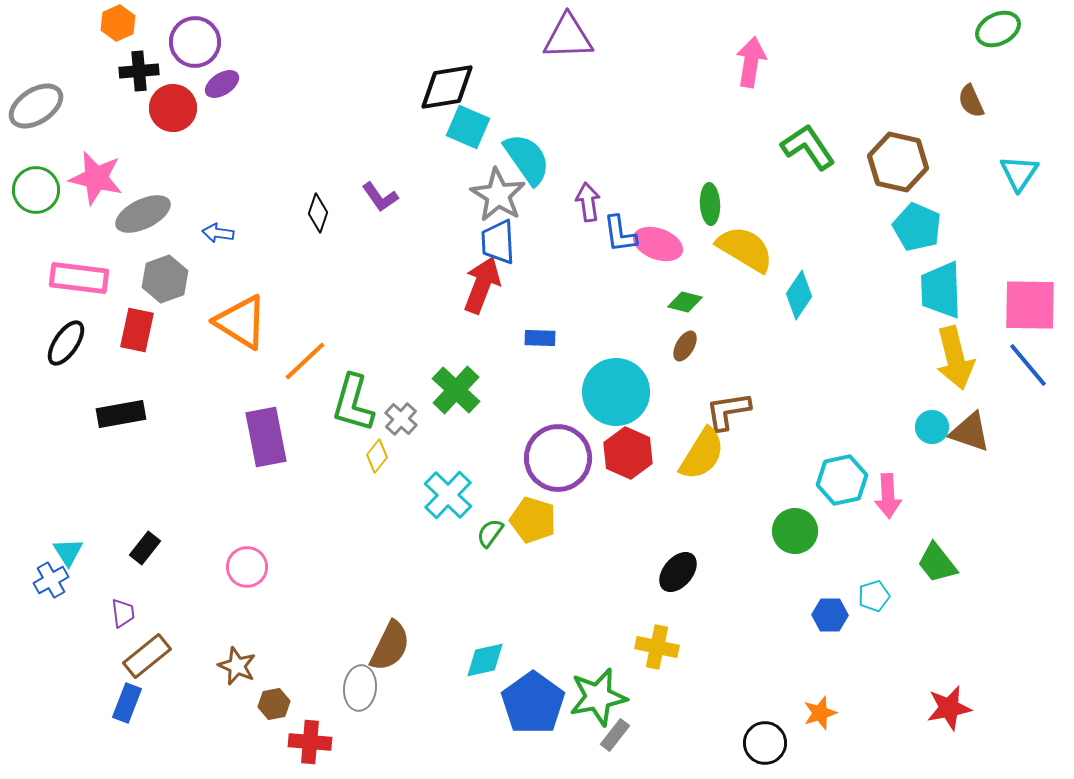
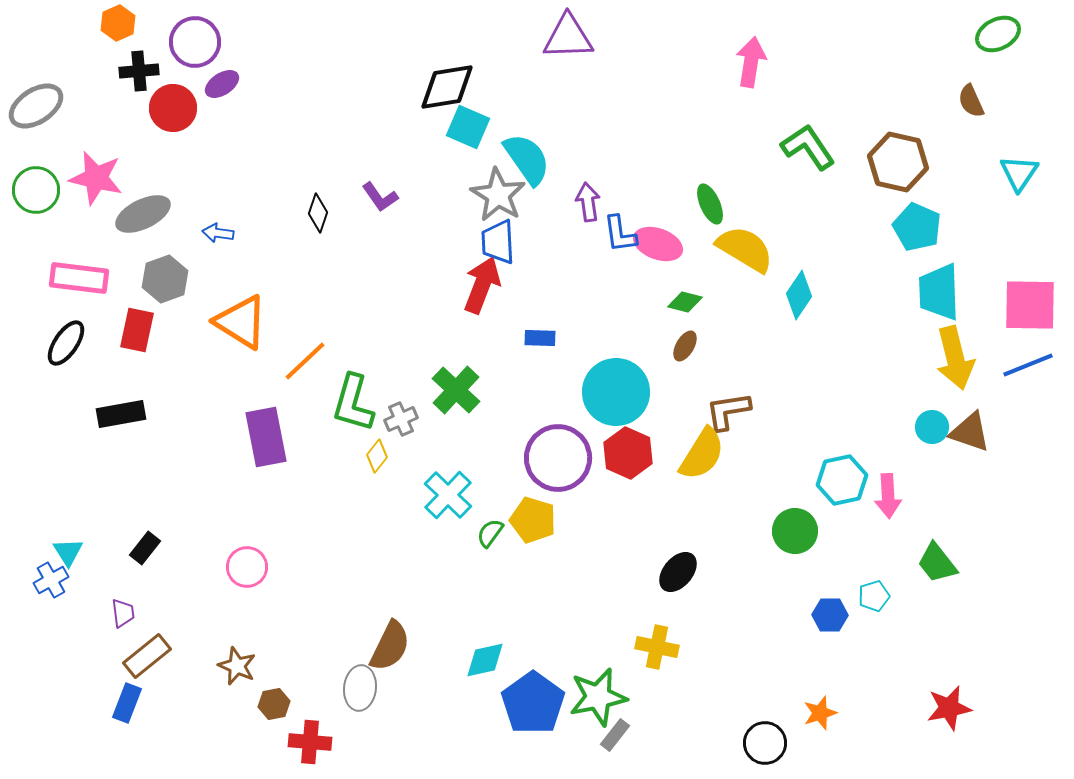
green ellipse at (998, 29): moved 5 px down
green ellipse at (710, 204): rotated 21 degrees counterclockwise
cyan trapezoid at (941, 290): moved 2 px left, 2 px down
blue line at (1028, 365): rotated 72 degrees counterclockwise
gray cross at (401, 419): rotated 24 degrees clockwise
